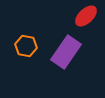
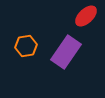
orange hexagon: rotated 20 degrees counterclockwise
